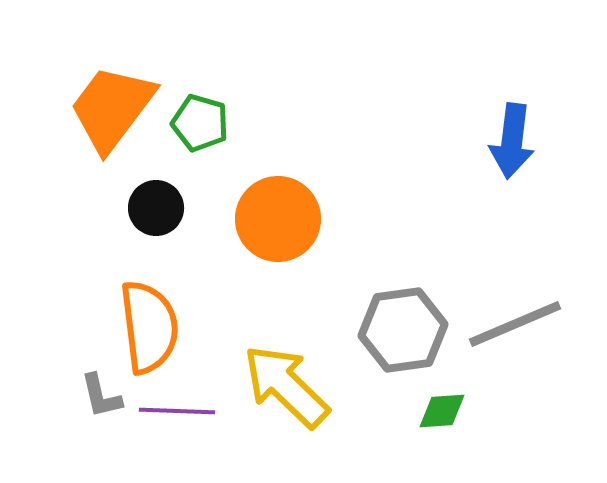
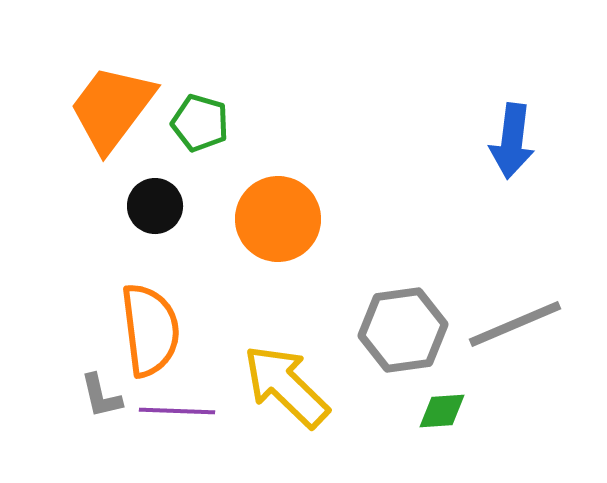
black circle: moved 1 px left, 2 px up
orange semicircle: moved 1 px right, 3 px down
